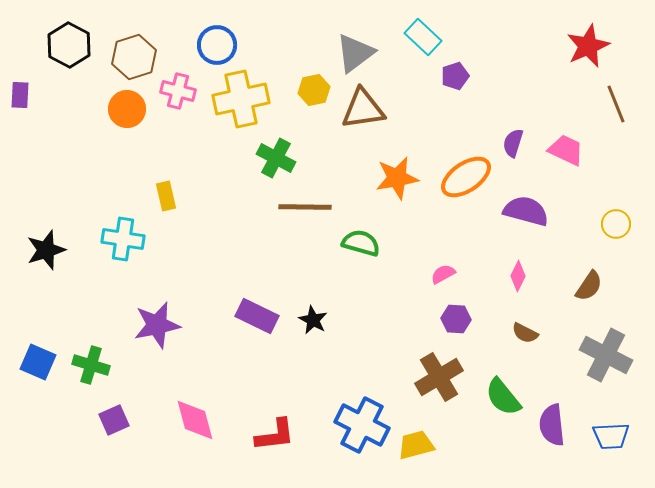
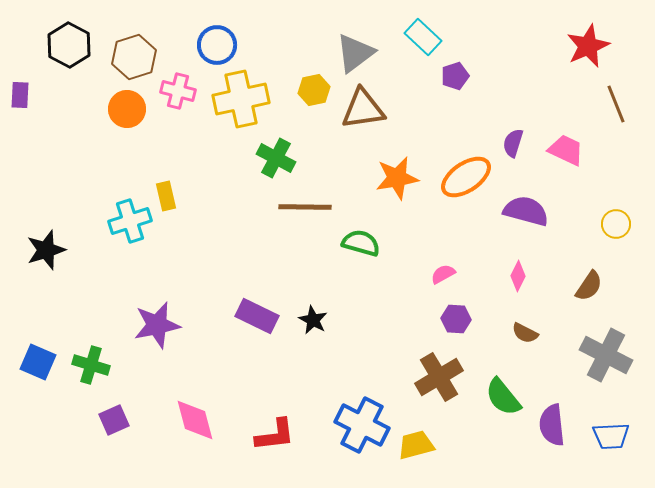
cyan cross at (123, 239): moved 7 px right, 18 px up; rotated 27 degrees counterclockwise
